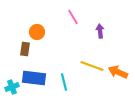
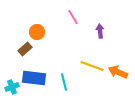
brown rectangle: rotated 40 degrees clockwise
